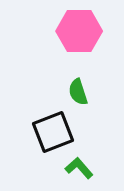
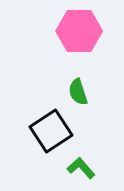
black square: moved 2 px left, 1 px up; rotated 12 degrees counterclockwise
green L-shape: moved 2 px right
